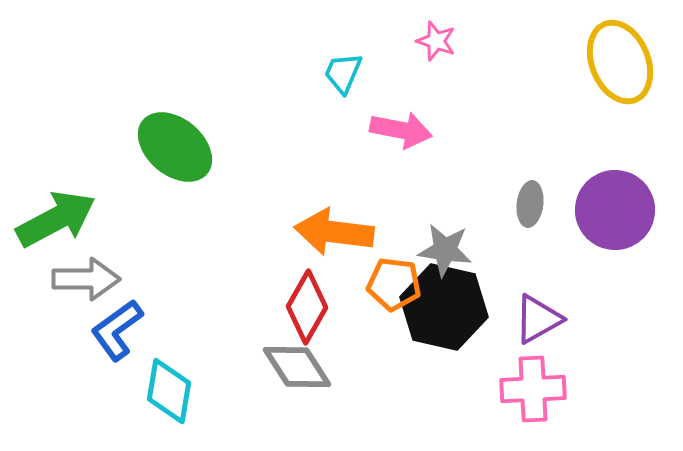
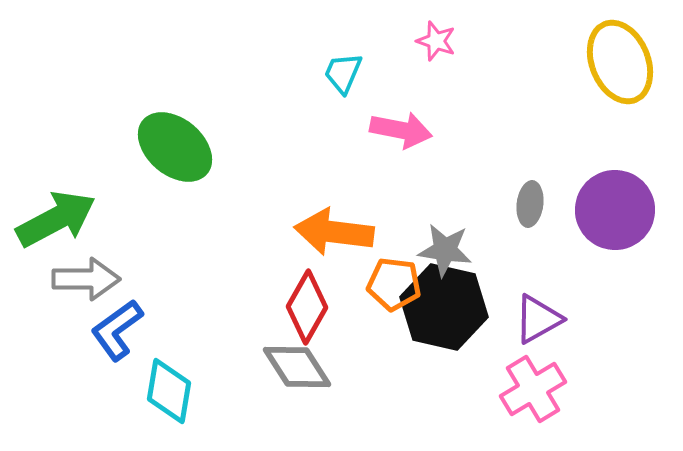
pink cross: rotated 28 degrees counterclockwise
